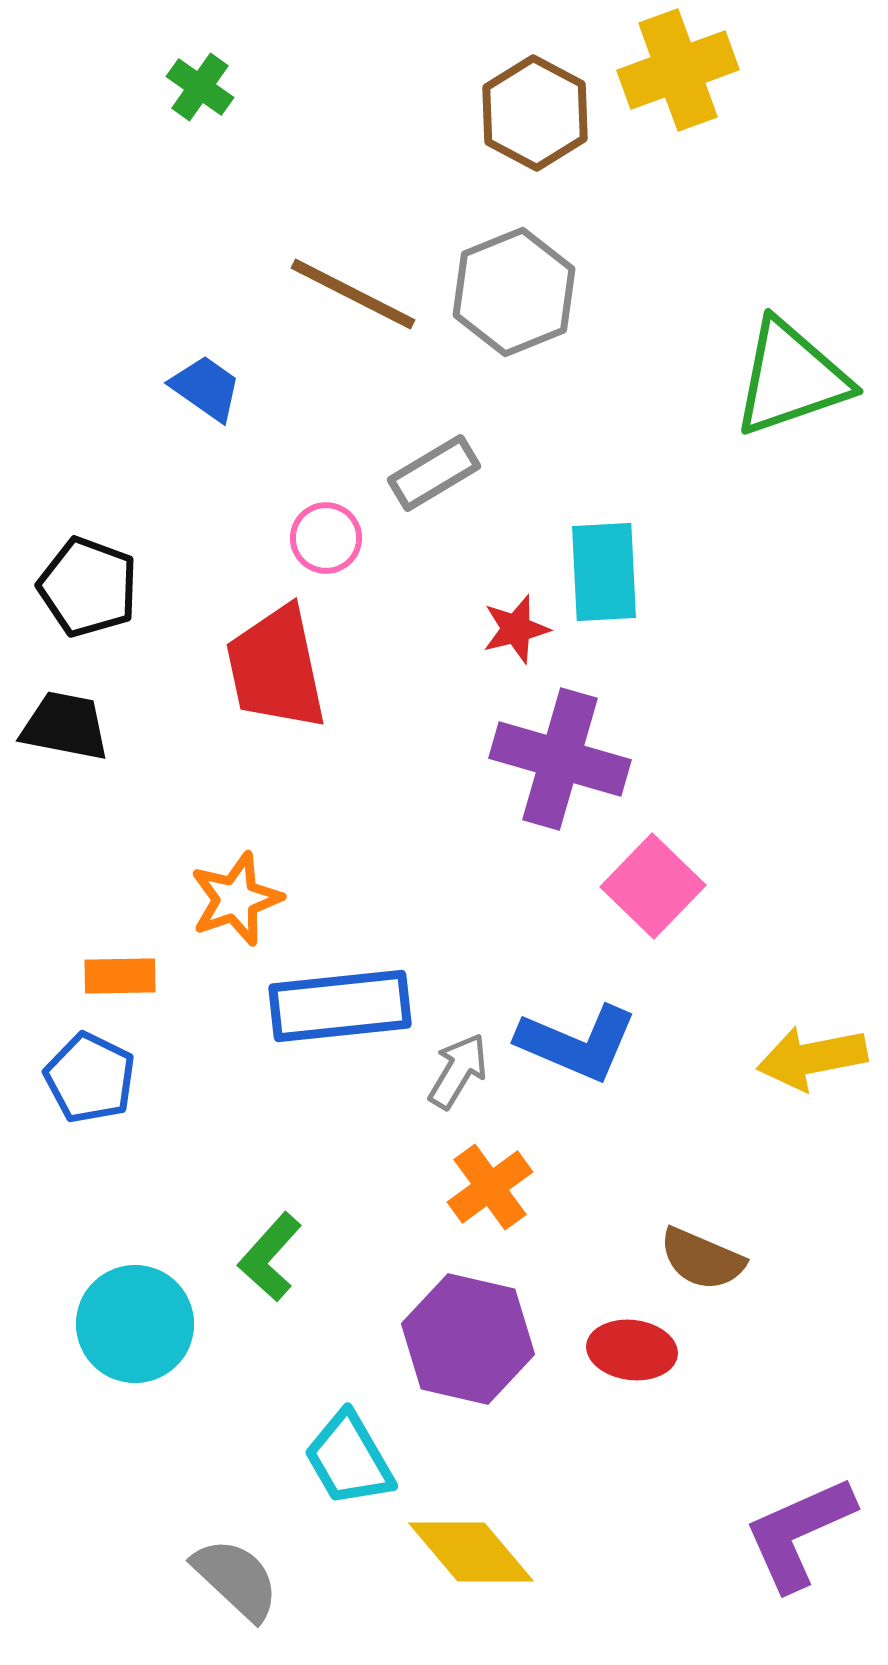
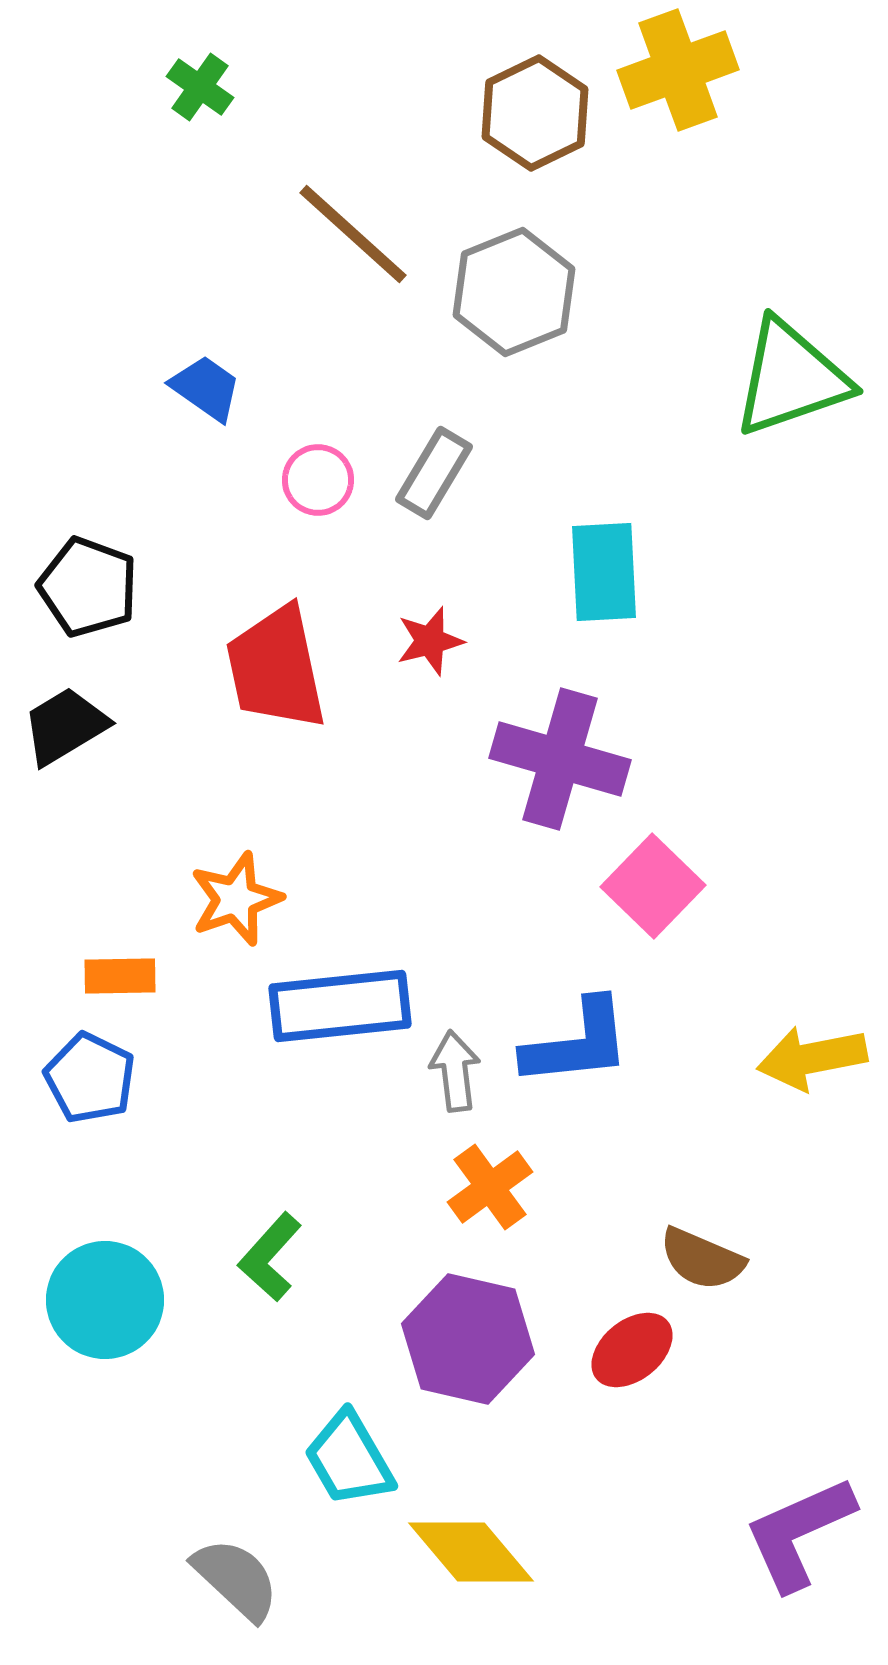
brown hexagon: rotated 6 degrees clockwise
brown line: moved 60 px up; rotated 15 degrees clockwise
gray rectangle: rotated 28 degrees counterclockwise
pink circle: moved 8 px left, 58 px up
red star: moved 86 px left, 12 px down
black trapezoid: rotated 42 degrees counterclockwise
blue L-shape: rotated 29 degrees counterclockwise
gray arrow: moved 3 px left; rotated 38 degrees counterclockwise
cyan circle: moved 30 px left, 24 px up
red ellipse: rotated 46 degrees counterclockwise
